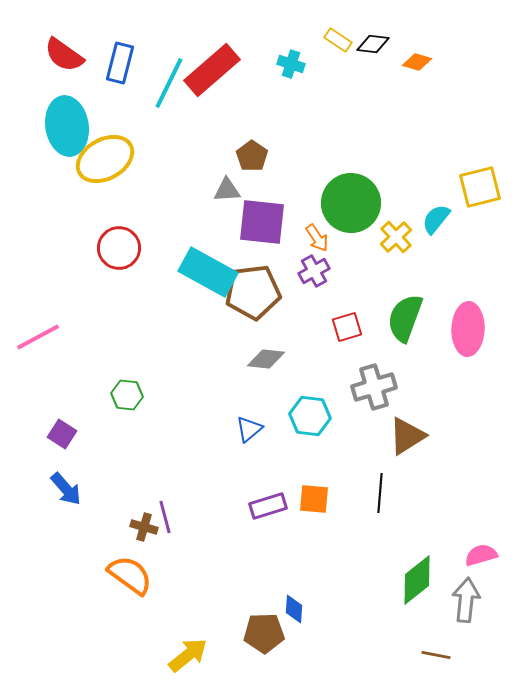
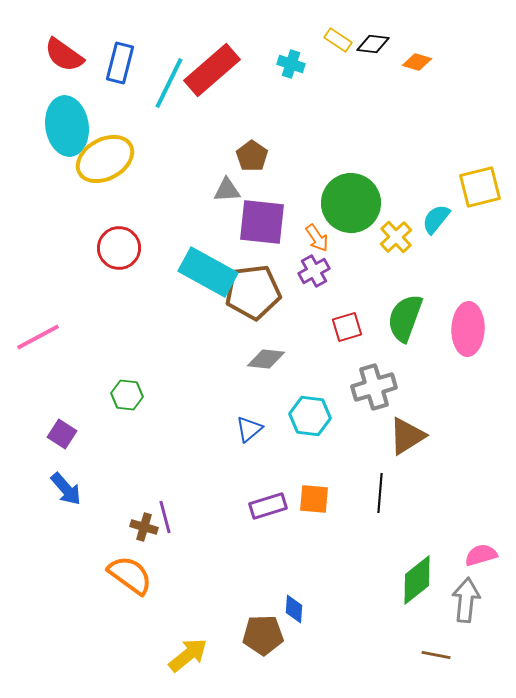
brown pentagon at (264, 633): moved 1 px left, 2 px down
